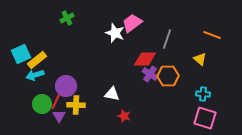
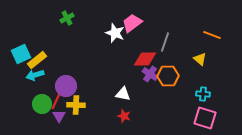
gray line: moved 2 px left, 3 px down
white triangle: moved 11 px right
